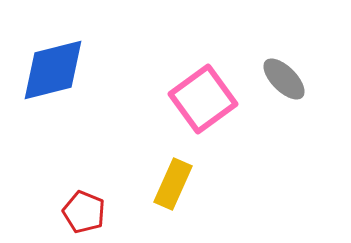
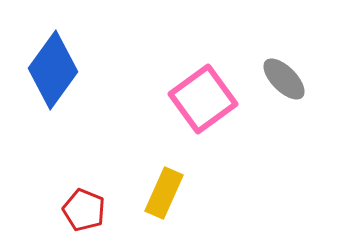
blue diamond: rotated 40 degrees counterclockwise
yellow rectangle: moved 9 px left, 9 px down
red pentagon: moved 2 px up
